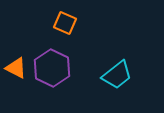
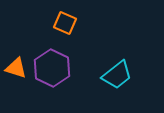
orange triangle: rotated 10 degrees counterclockwise
